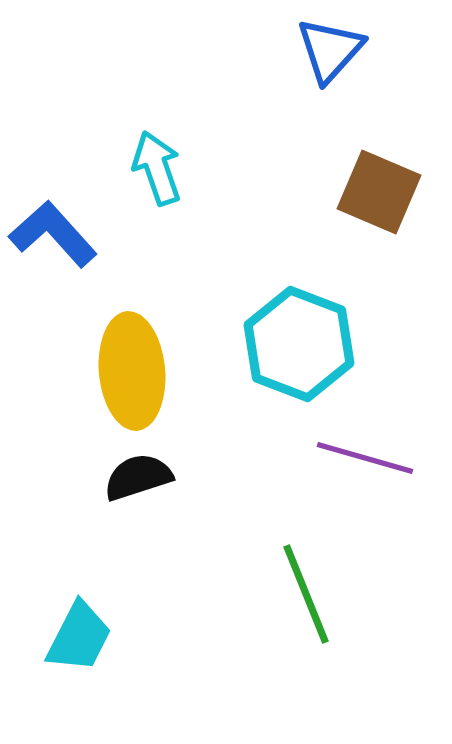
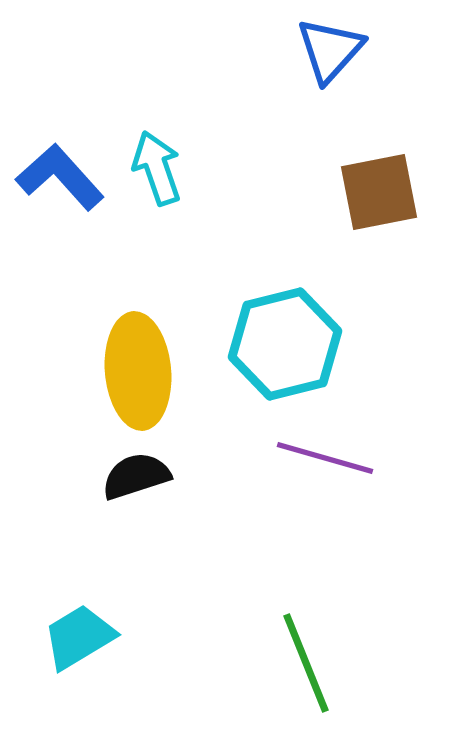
brown square: rotated 34 degrees counterclockwise
blue L-shape: moved 7 px right, 57 px up
cyan hexagon: moved 14 px left; rotated 25 degrees clockwise
yellow ellipse: moved 6 px right
purple line: moved 40 px left
black semicircle: moved 2 px left, 1 px up
green line: moved 69 px down
cyan trapezoid: rotated 148 degrees counterclockwise
